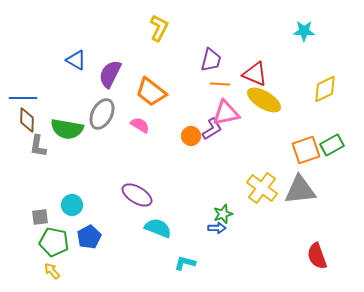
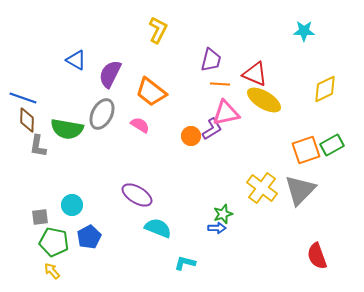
yellow L-shape: moved 1 px left, 2 px down
blue line: rotated 20 degrees clockwise
gray triangle: rotated 40 degrees counterclockwise
